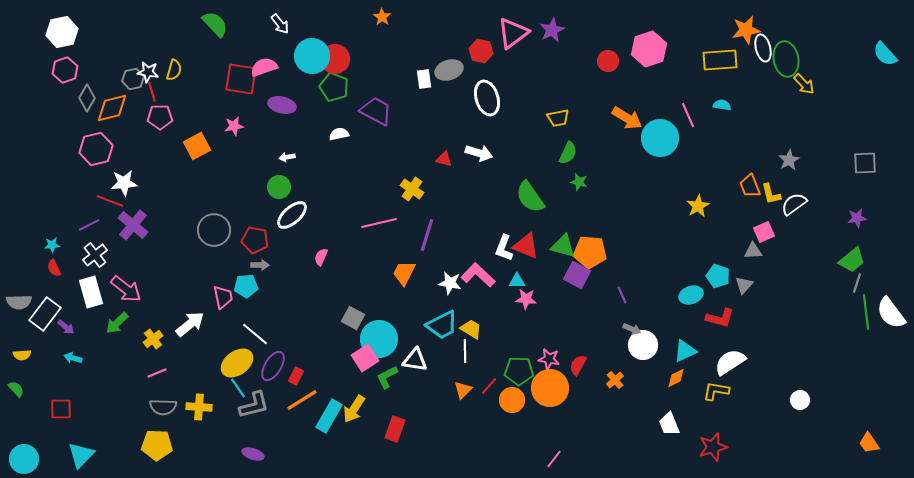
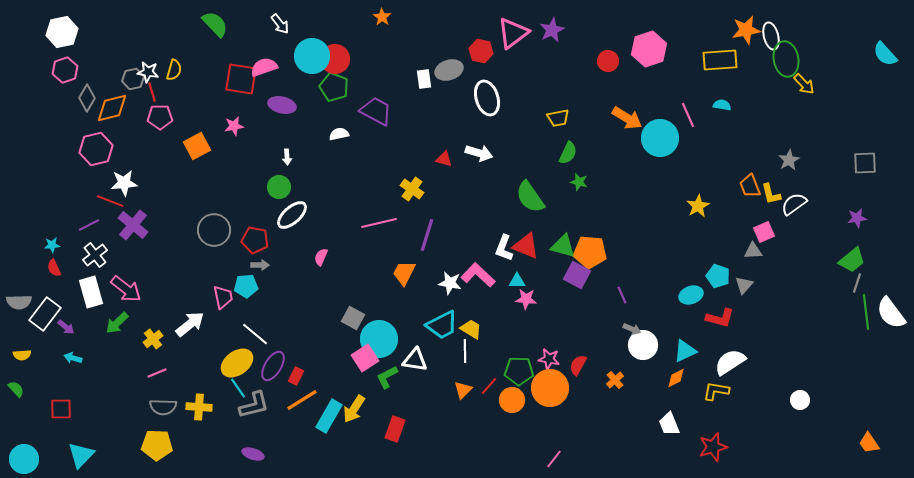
white ellipse at (763, 48): moved 8 px right, 12 px up
white arrow at (287, 157): rotated 84 degrees counterclockwise
